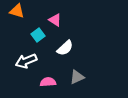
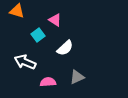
white arrow: moved 1 px left, 1 px down; rotated 45 degrees clockwise
